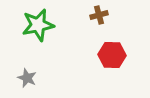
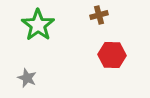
green star: rotated 24 degrees counterclockwise
